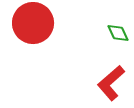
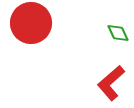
red circle: moved 2 px left
